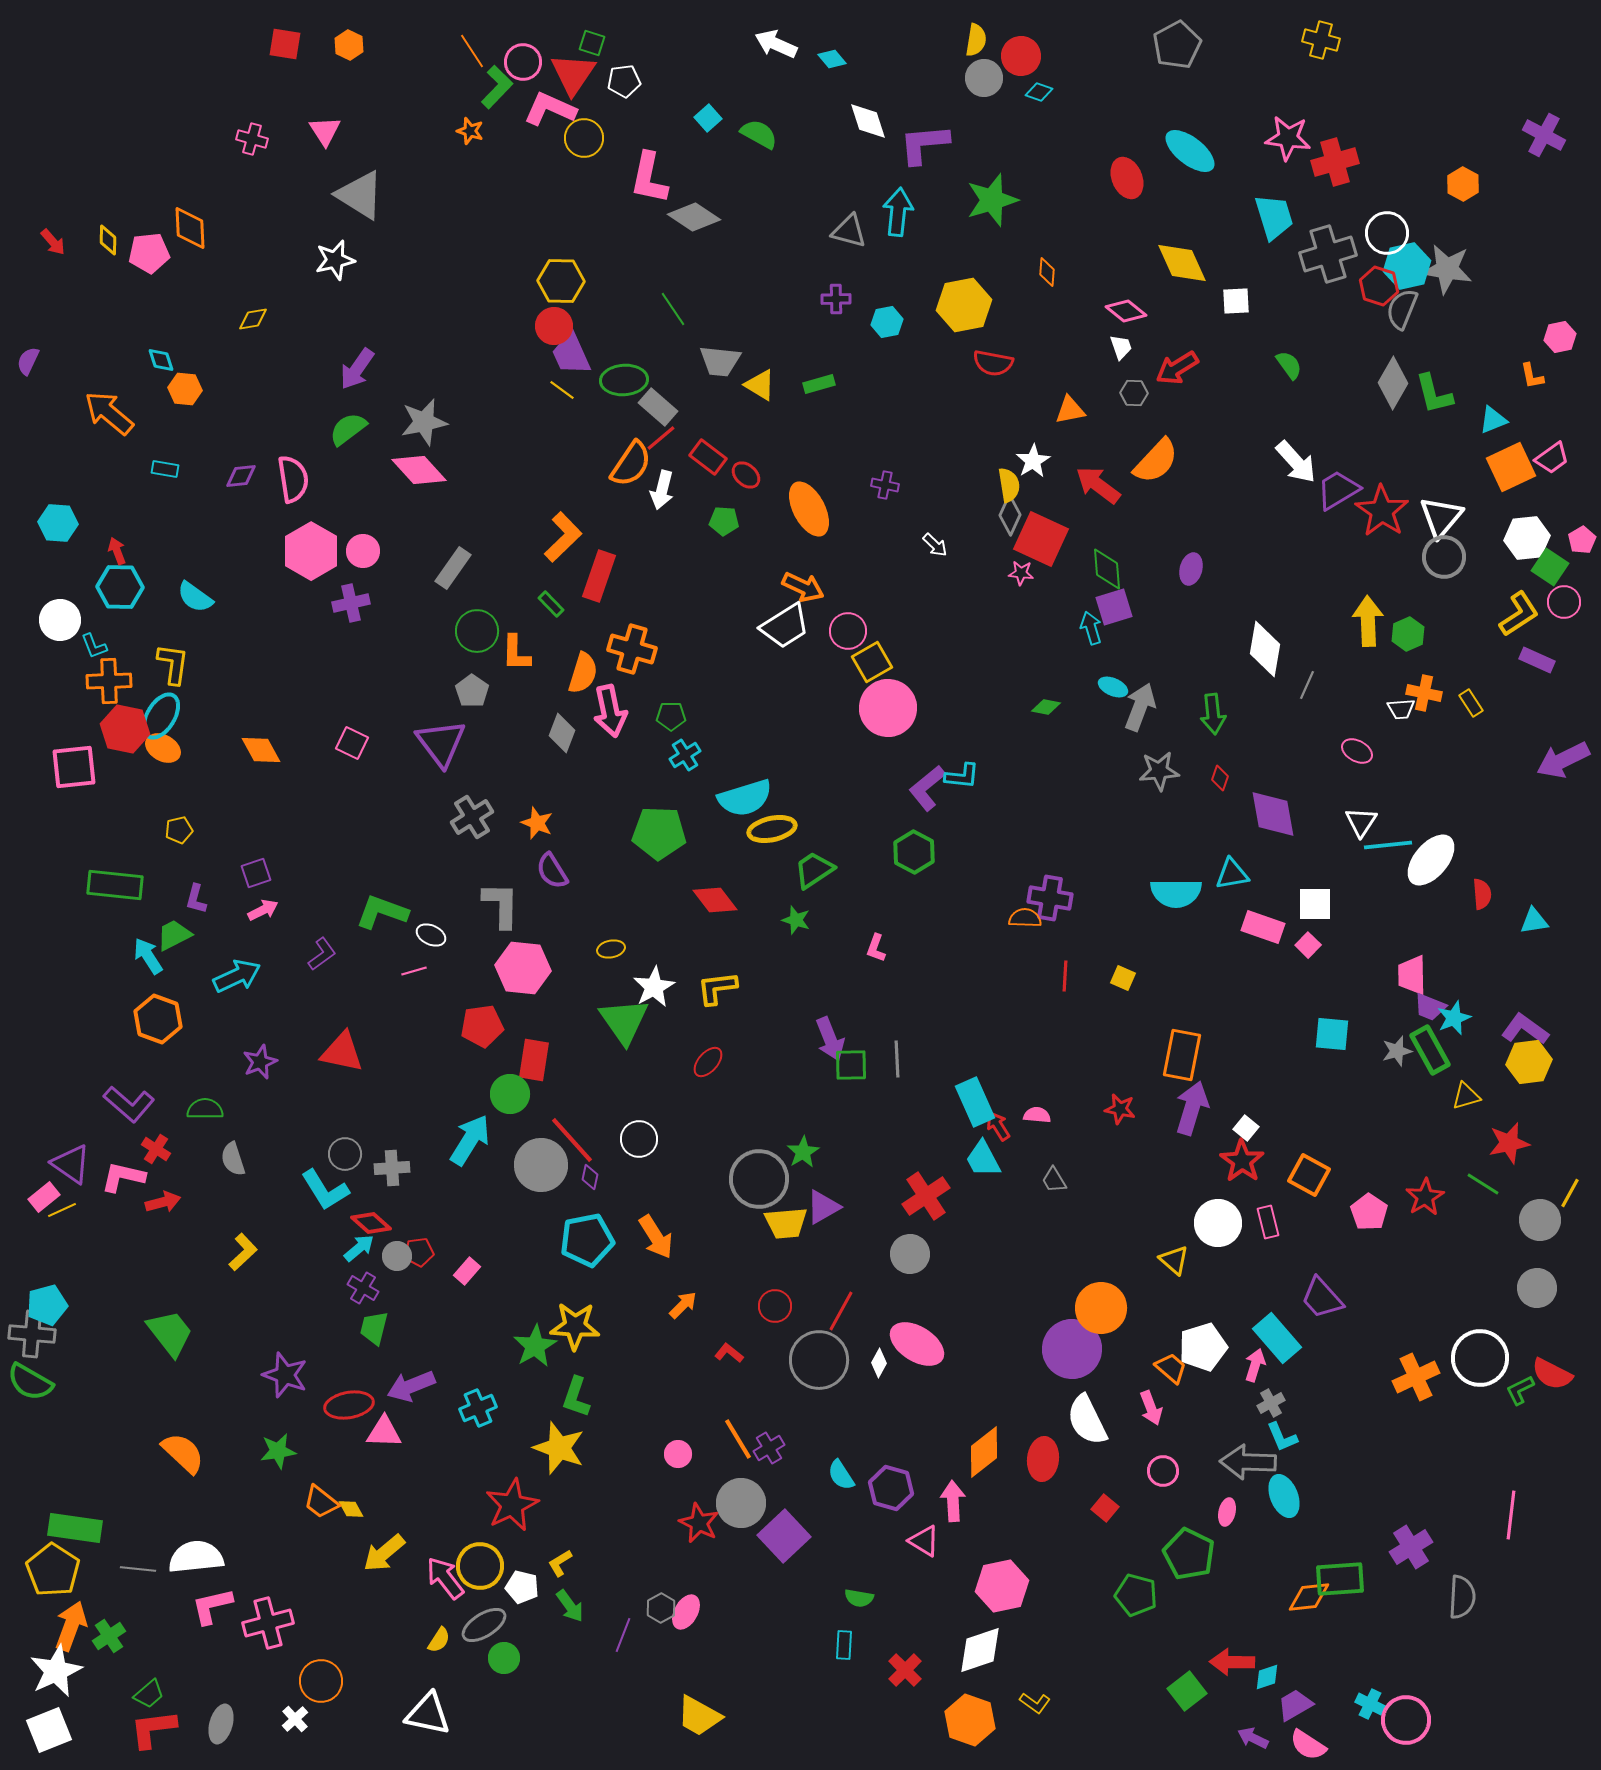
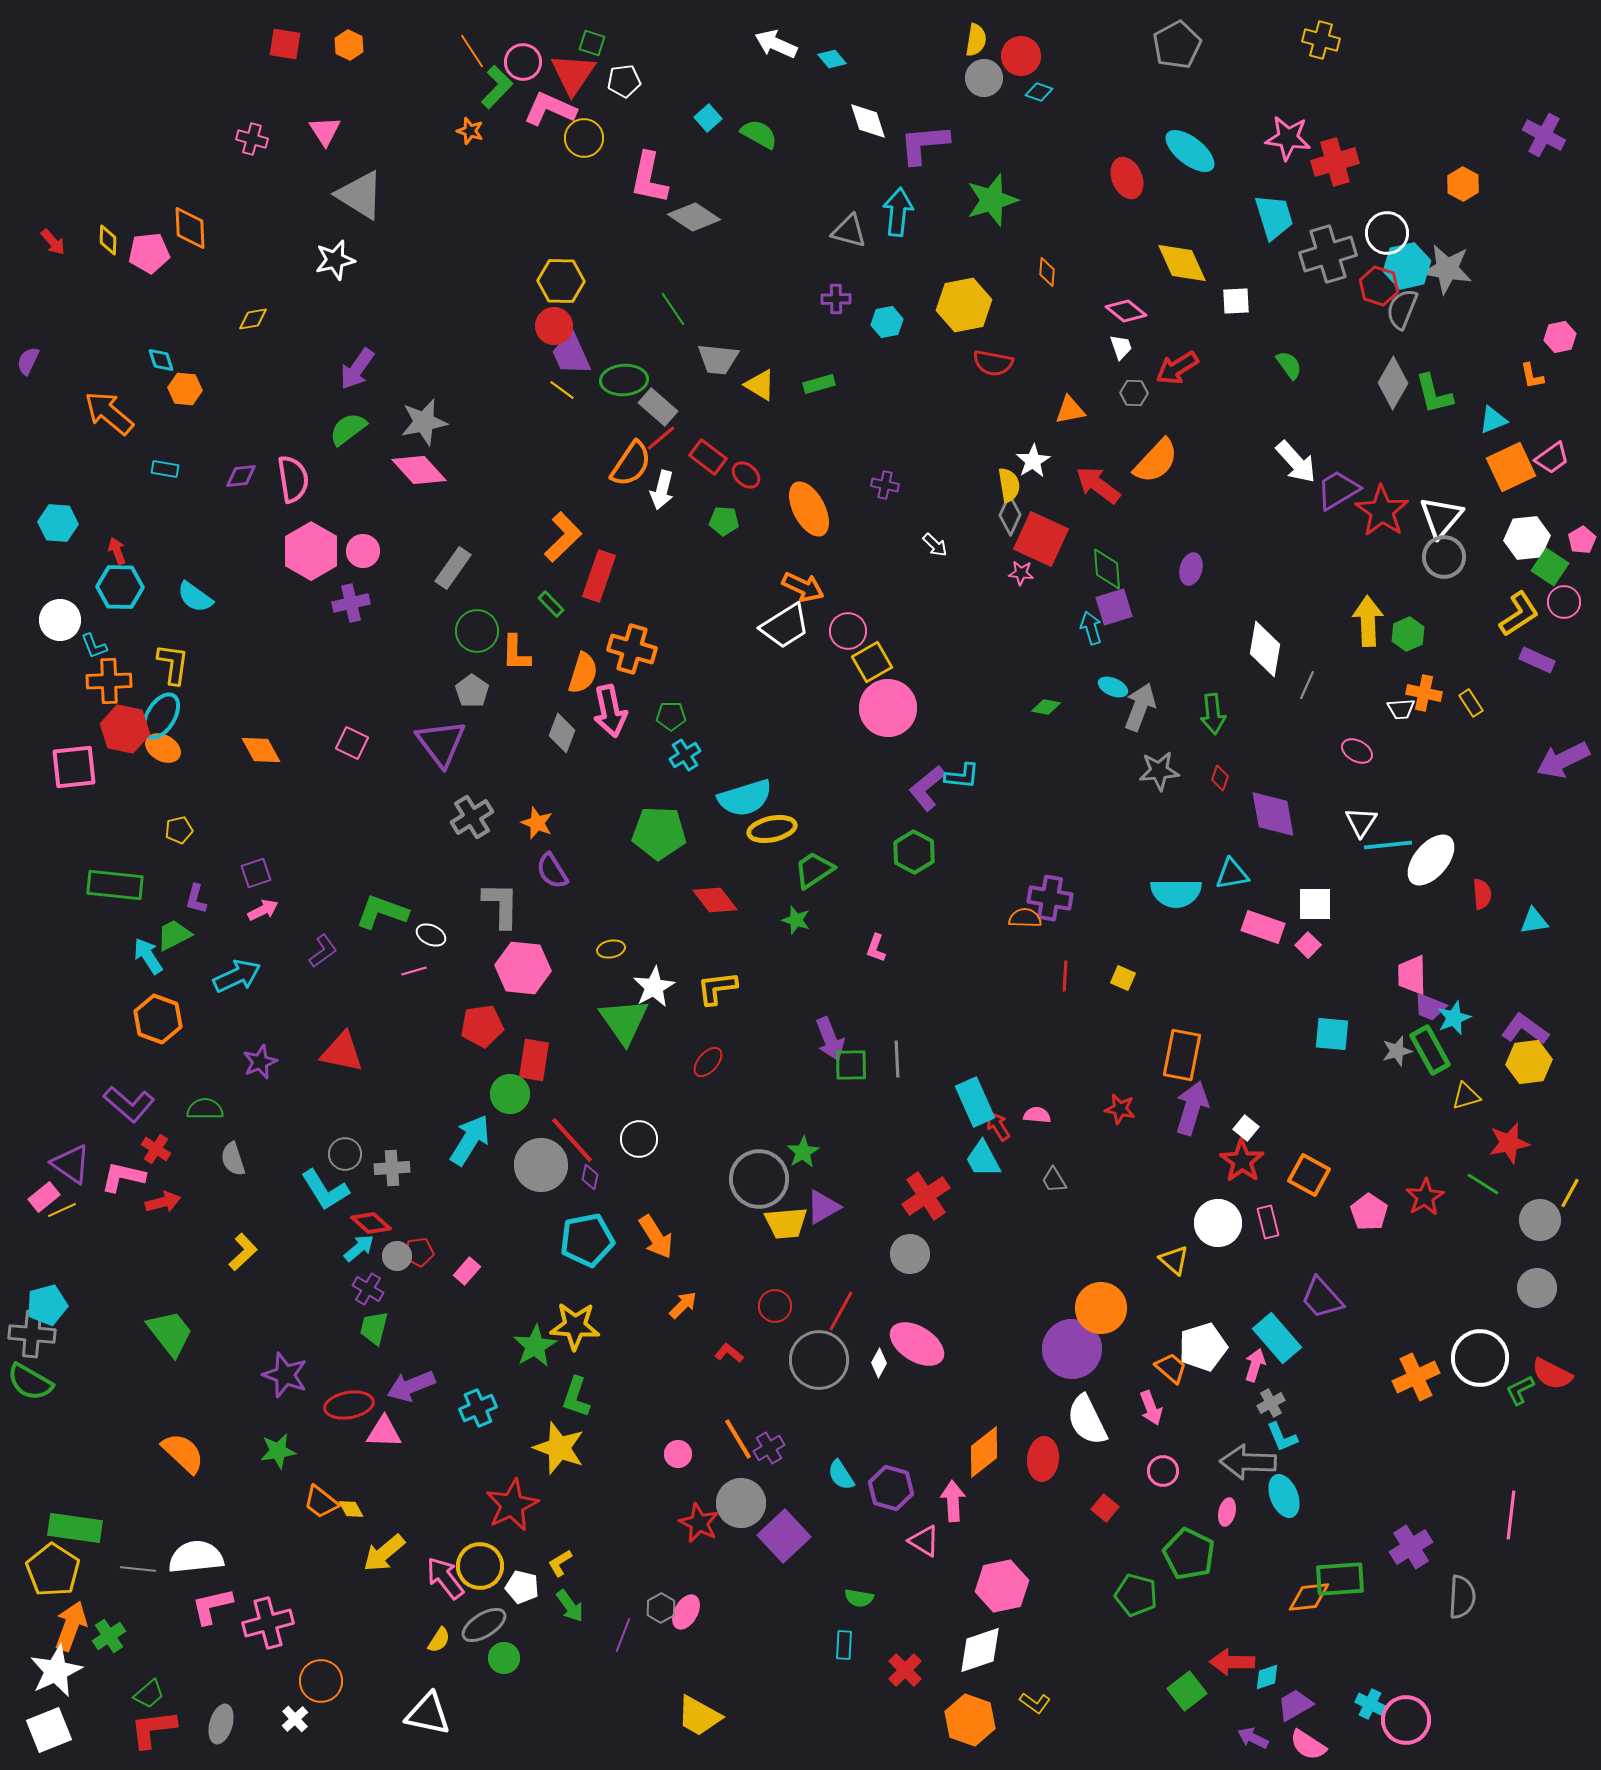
gray trapezoid at (720, 361): moved 2 px left, 2 px up
purple L-shape at (322, 954): moved 1 px right, 3 px up
purple cross at (363, 1288): moved 5 px right, 1 px down
